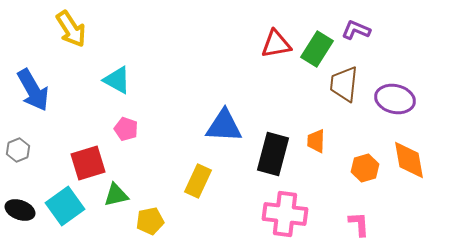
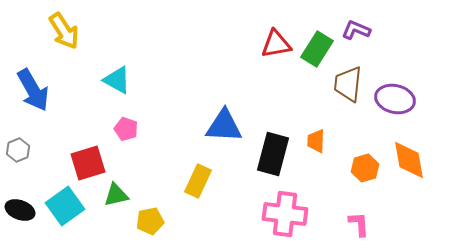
yellow arrow: moved 7 px left, 2 px down
brown trapezoid: moved 4 px right
